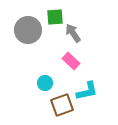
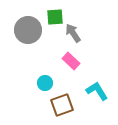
cyan L-shape: moved 10 px right; rotated 110 degrees counterclockwise
